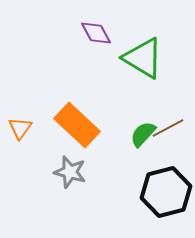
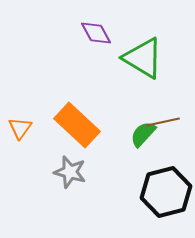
brown line: moved 5 px left, 6 px up; rotated 16 degrees clockwise
